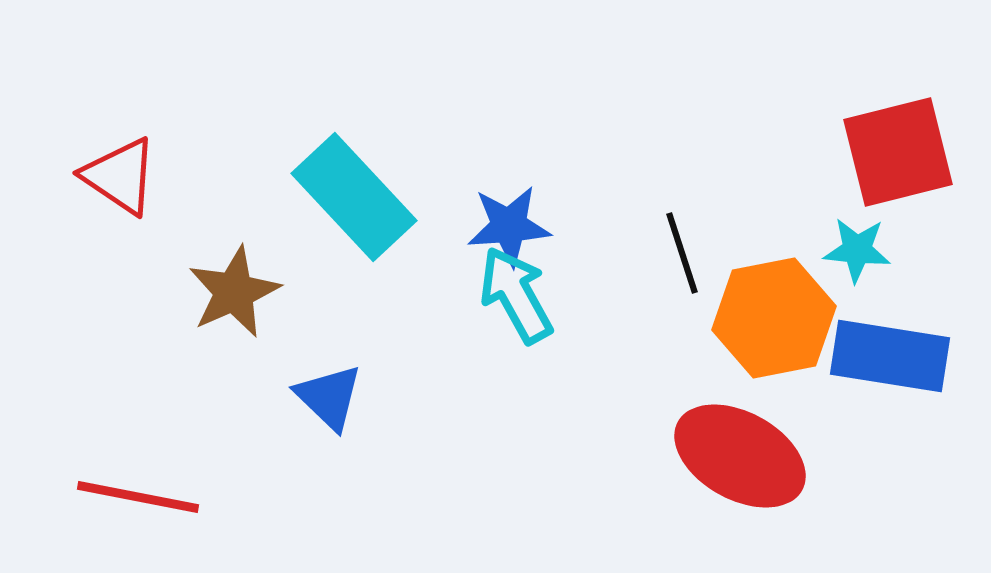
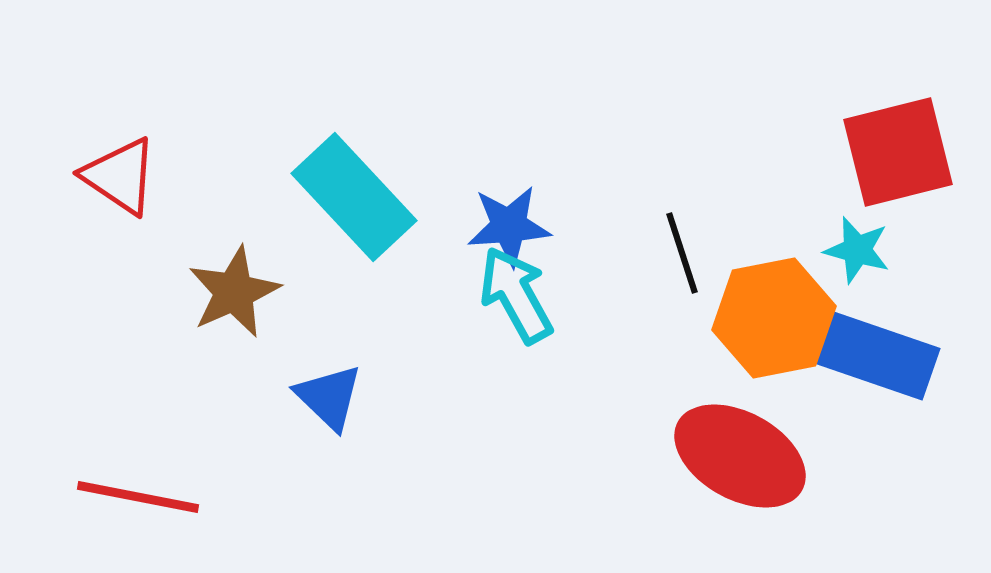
cyan star: rotated 10 degrees clockwise
blue rectangle: moved 12 px left; rotated 10 degrees clockwise
